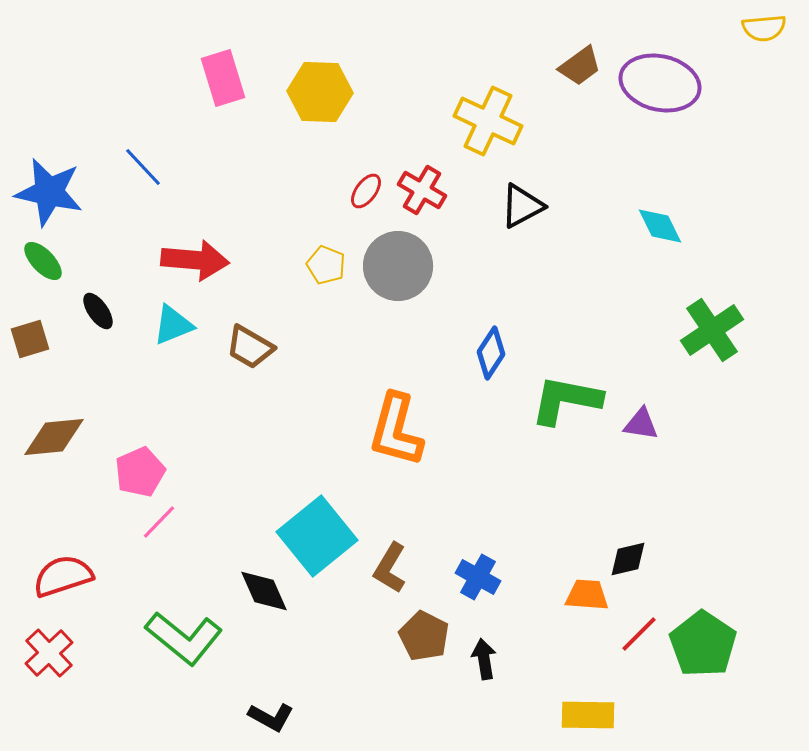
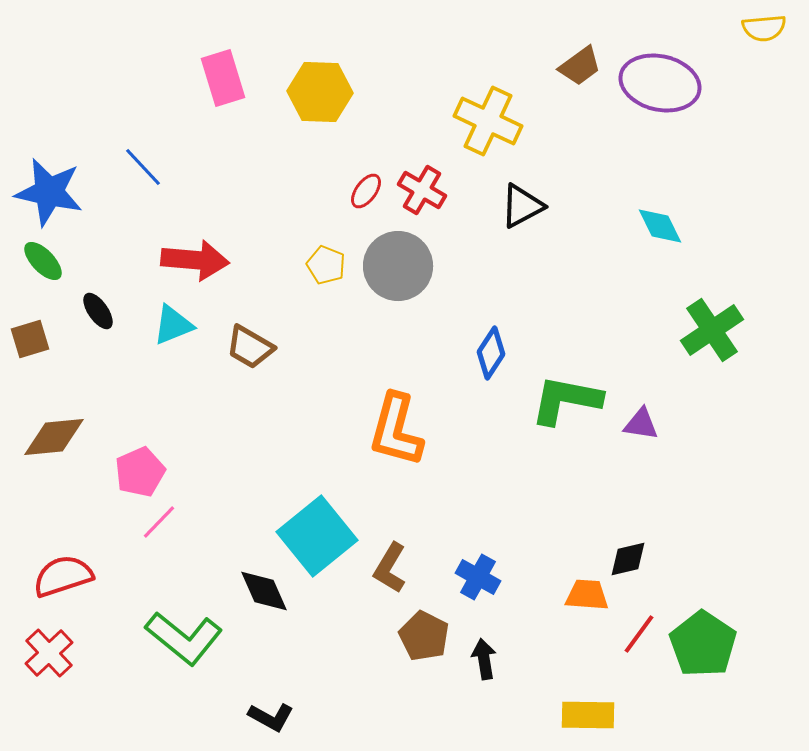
red line at (639, 634): rotated 9 degrees counterclockwise
